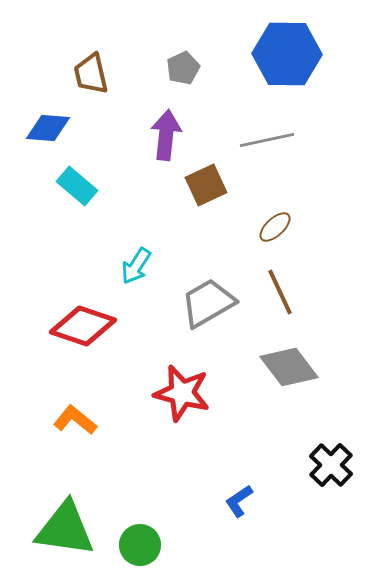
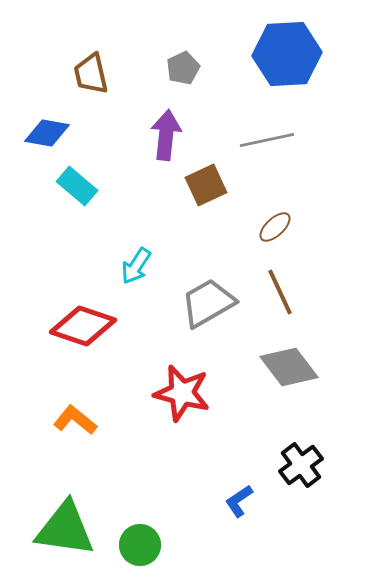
blue hexagon: rotated 4 degrees counterclockwise
blue diamond: moved 1 px left, 5 px down; rotated 6 degrees clockwise
black cross: moved 30 px left; rotated 9 degrees clockwise
